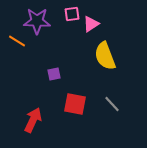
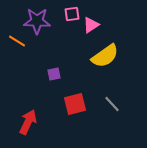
pink triangle: moved 1 px down
yellow semicircle: rotated 104 degrees counterclockwise
red square: rotated 25 degrees counterclockwise
red arrow: moved 5 px left, 2 px down
